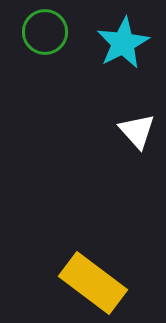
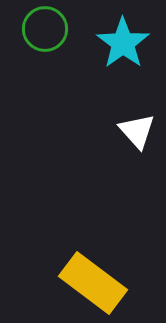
green circle: moved 3 px up
cyan star: rotated 8 degrees counterclockwise
